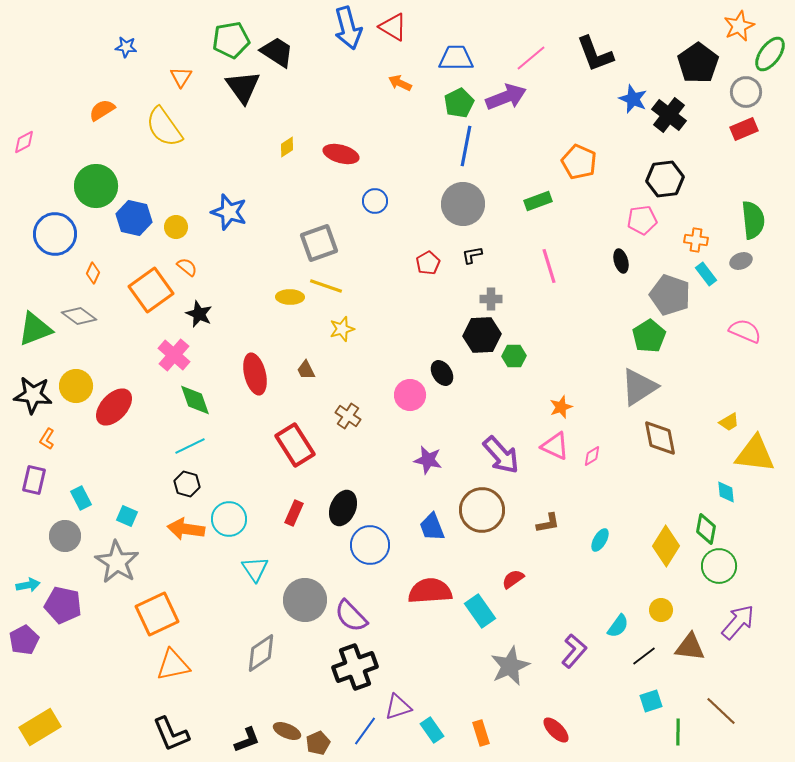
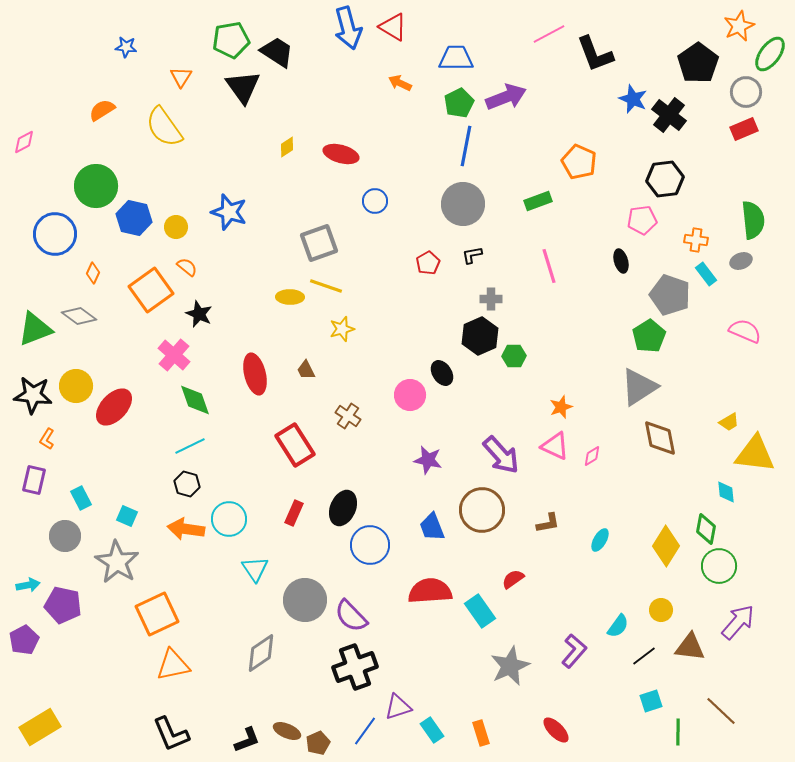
pink line at (531, 58): moved 18 px right, 24 px up; rotated 12 degrees clockwise
black hexagon at (482, 335): moved 2 px left, 1 px down; rotated 21 degrees counterclockwise
